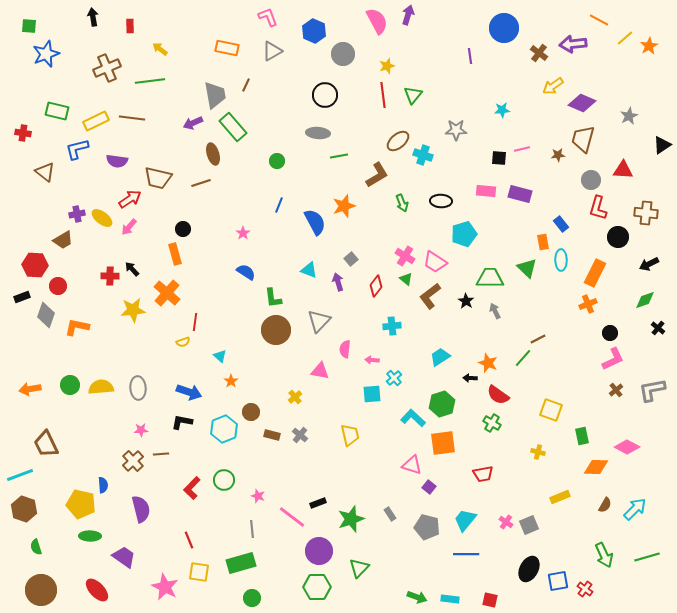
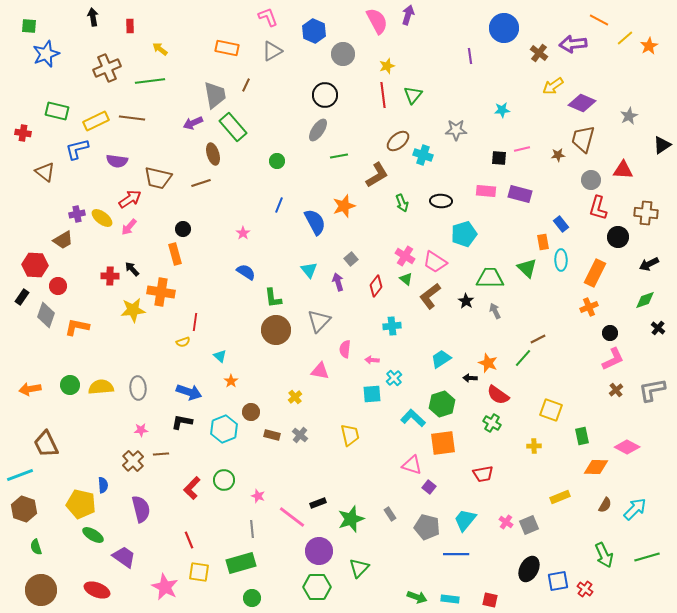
gray ellipse at (318, 133): moved 3 px up; rotated 60 degrees counterclockwise
cyan triangle at (309, 270): rotated 30 degrees clockwise
orange cross at (167, 293): moved 6 px left, 1 px up; rotated 32 degrees counterclockwise
black rectangle at (22, 297): rotated 35 degrees counterclockwise
orange cross at (588, 304): moved 1 px right, 3 px down
cyan trapezoid at (440, 357): moved 1 px right, 2 px down
yellow cross at (538, 452): moved 4 px left, 6 px up; rotated 16 degrees counterclockwise
green ellipse at (90, 536): moved 3 px right, 1 px up; rotated 30 degrees clockwise
blue line at (466, 554): moved 10 px left
red ellipse at (97, 590): rotated 25 degrees counterclockwise
